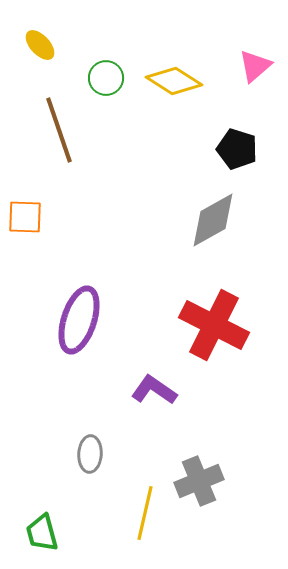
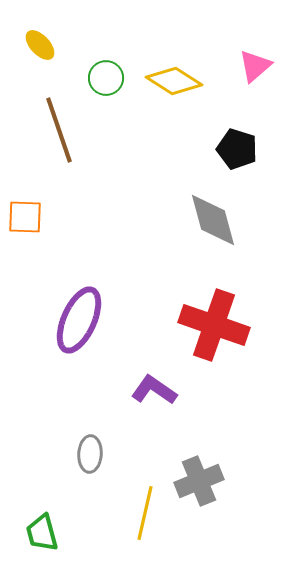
gray diamond: rotated 76 degrees counterclockwise
purple ellipse: rotated 6 degrees clockwise
red cross: rotated 8 degrees counterclockwise
